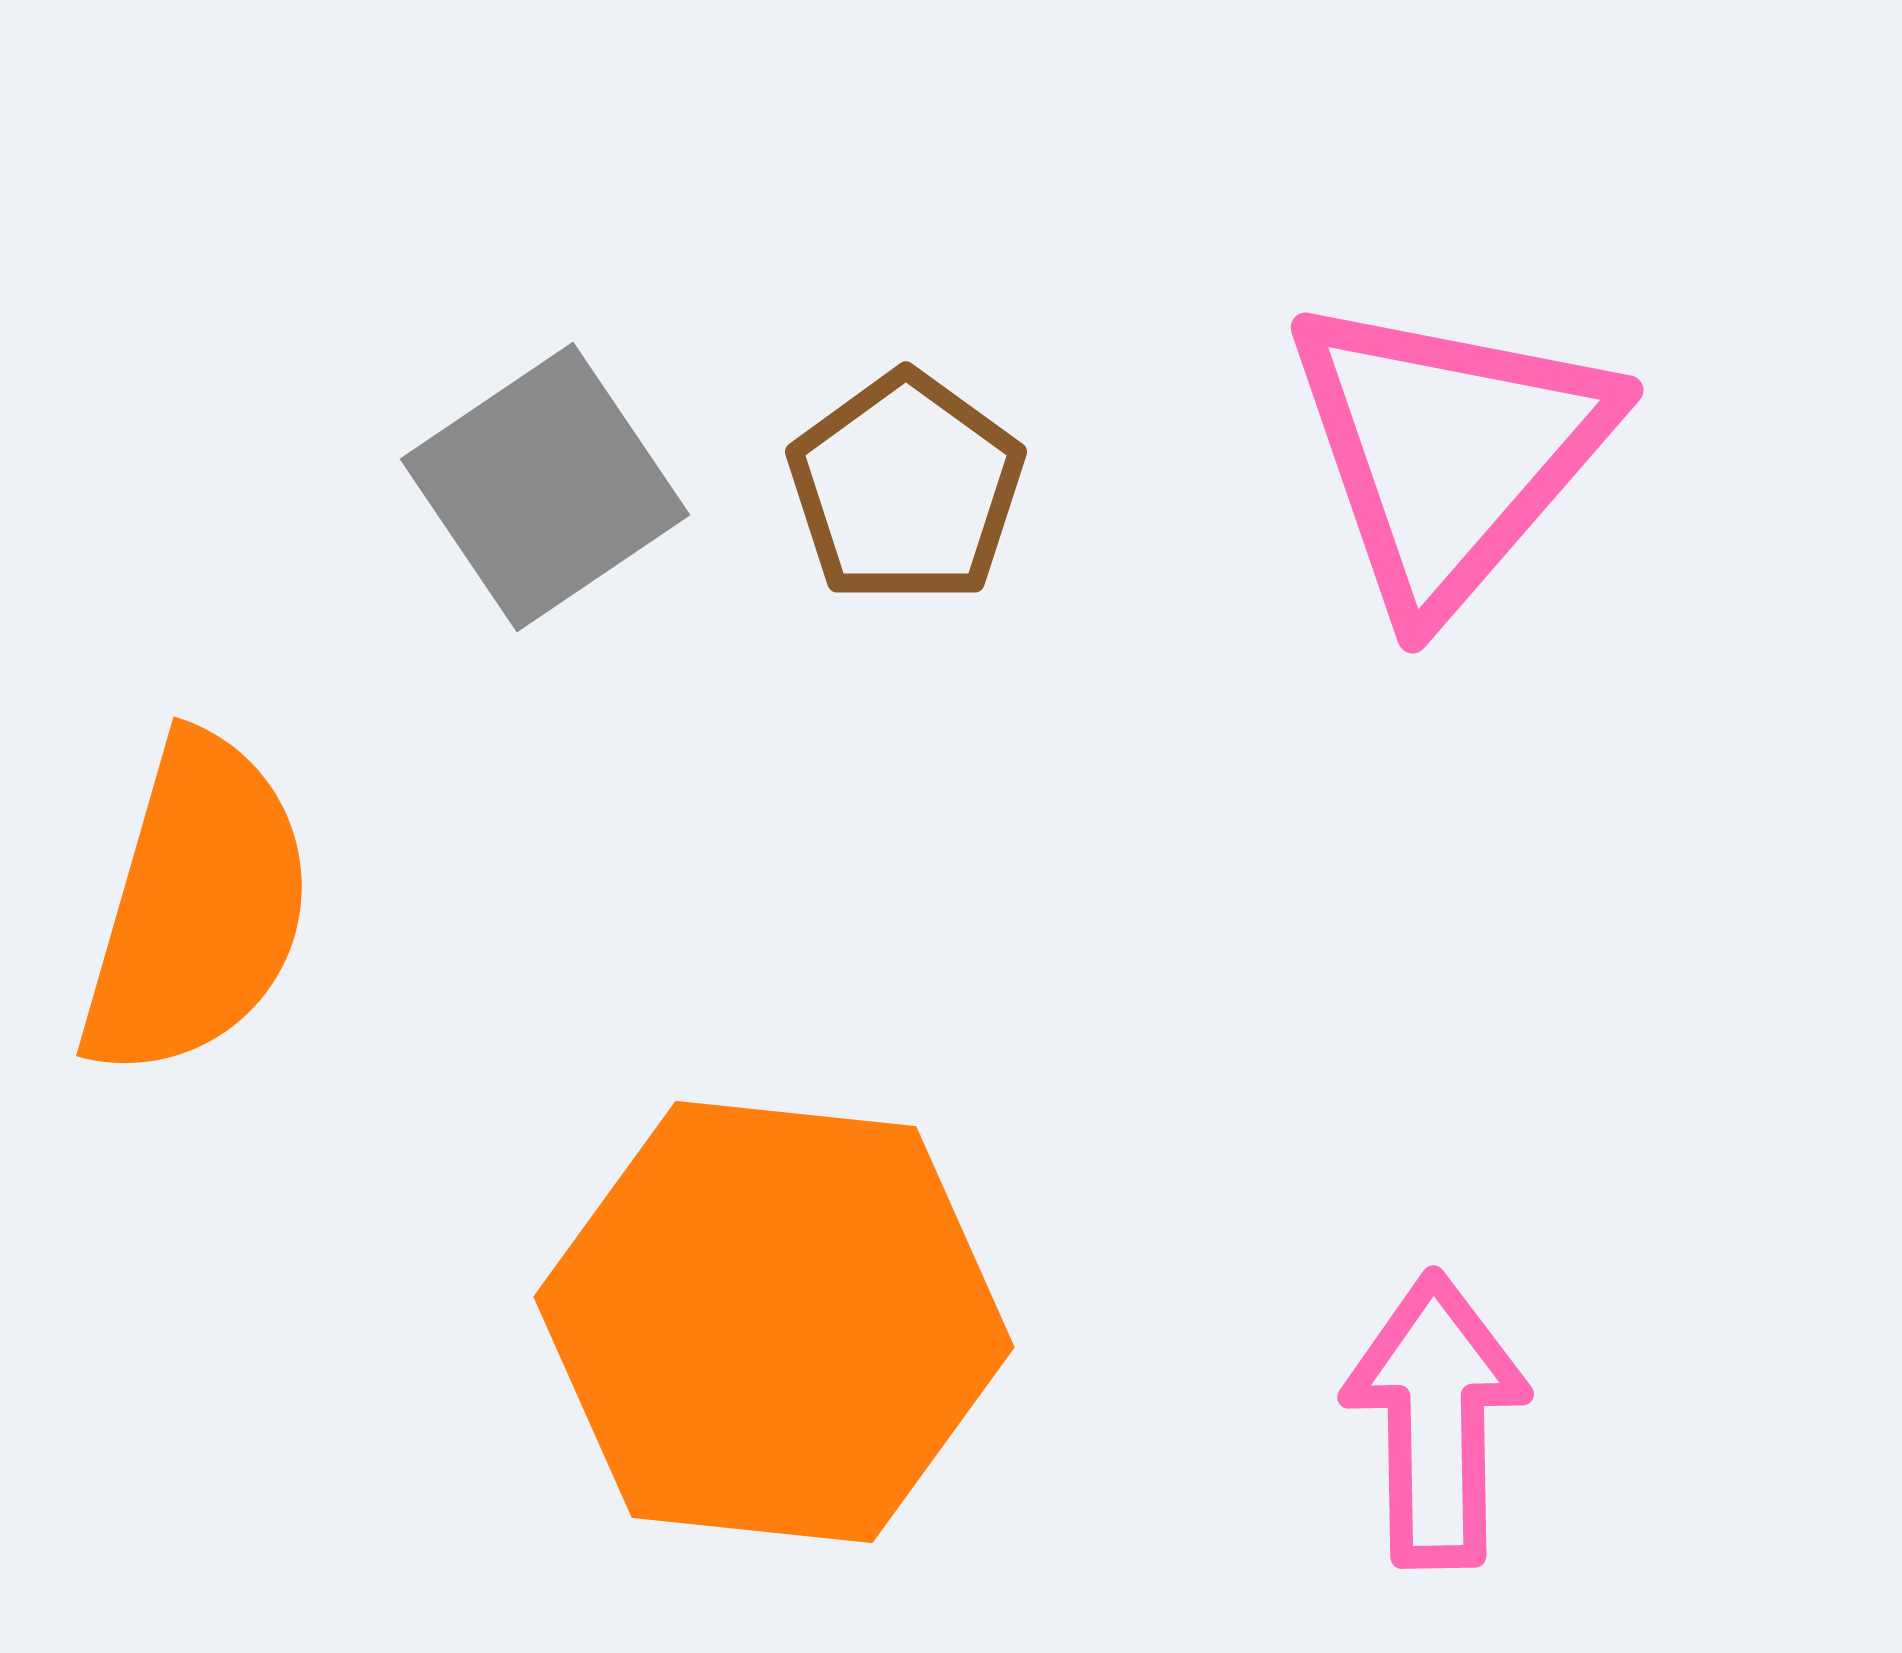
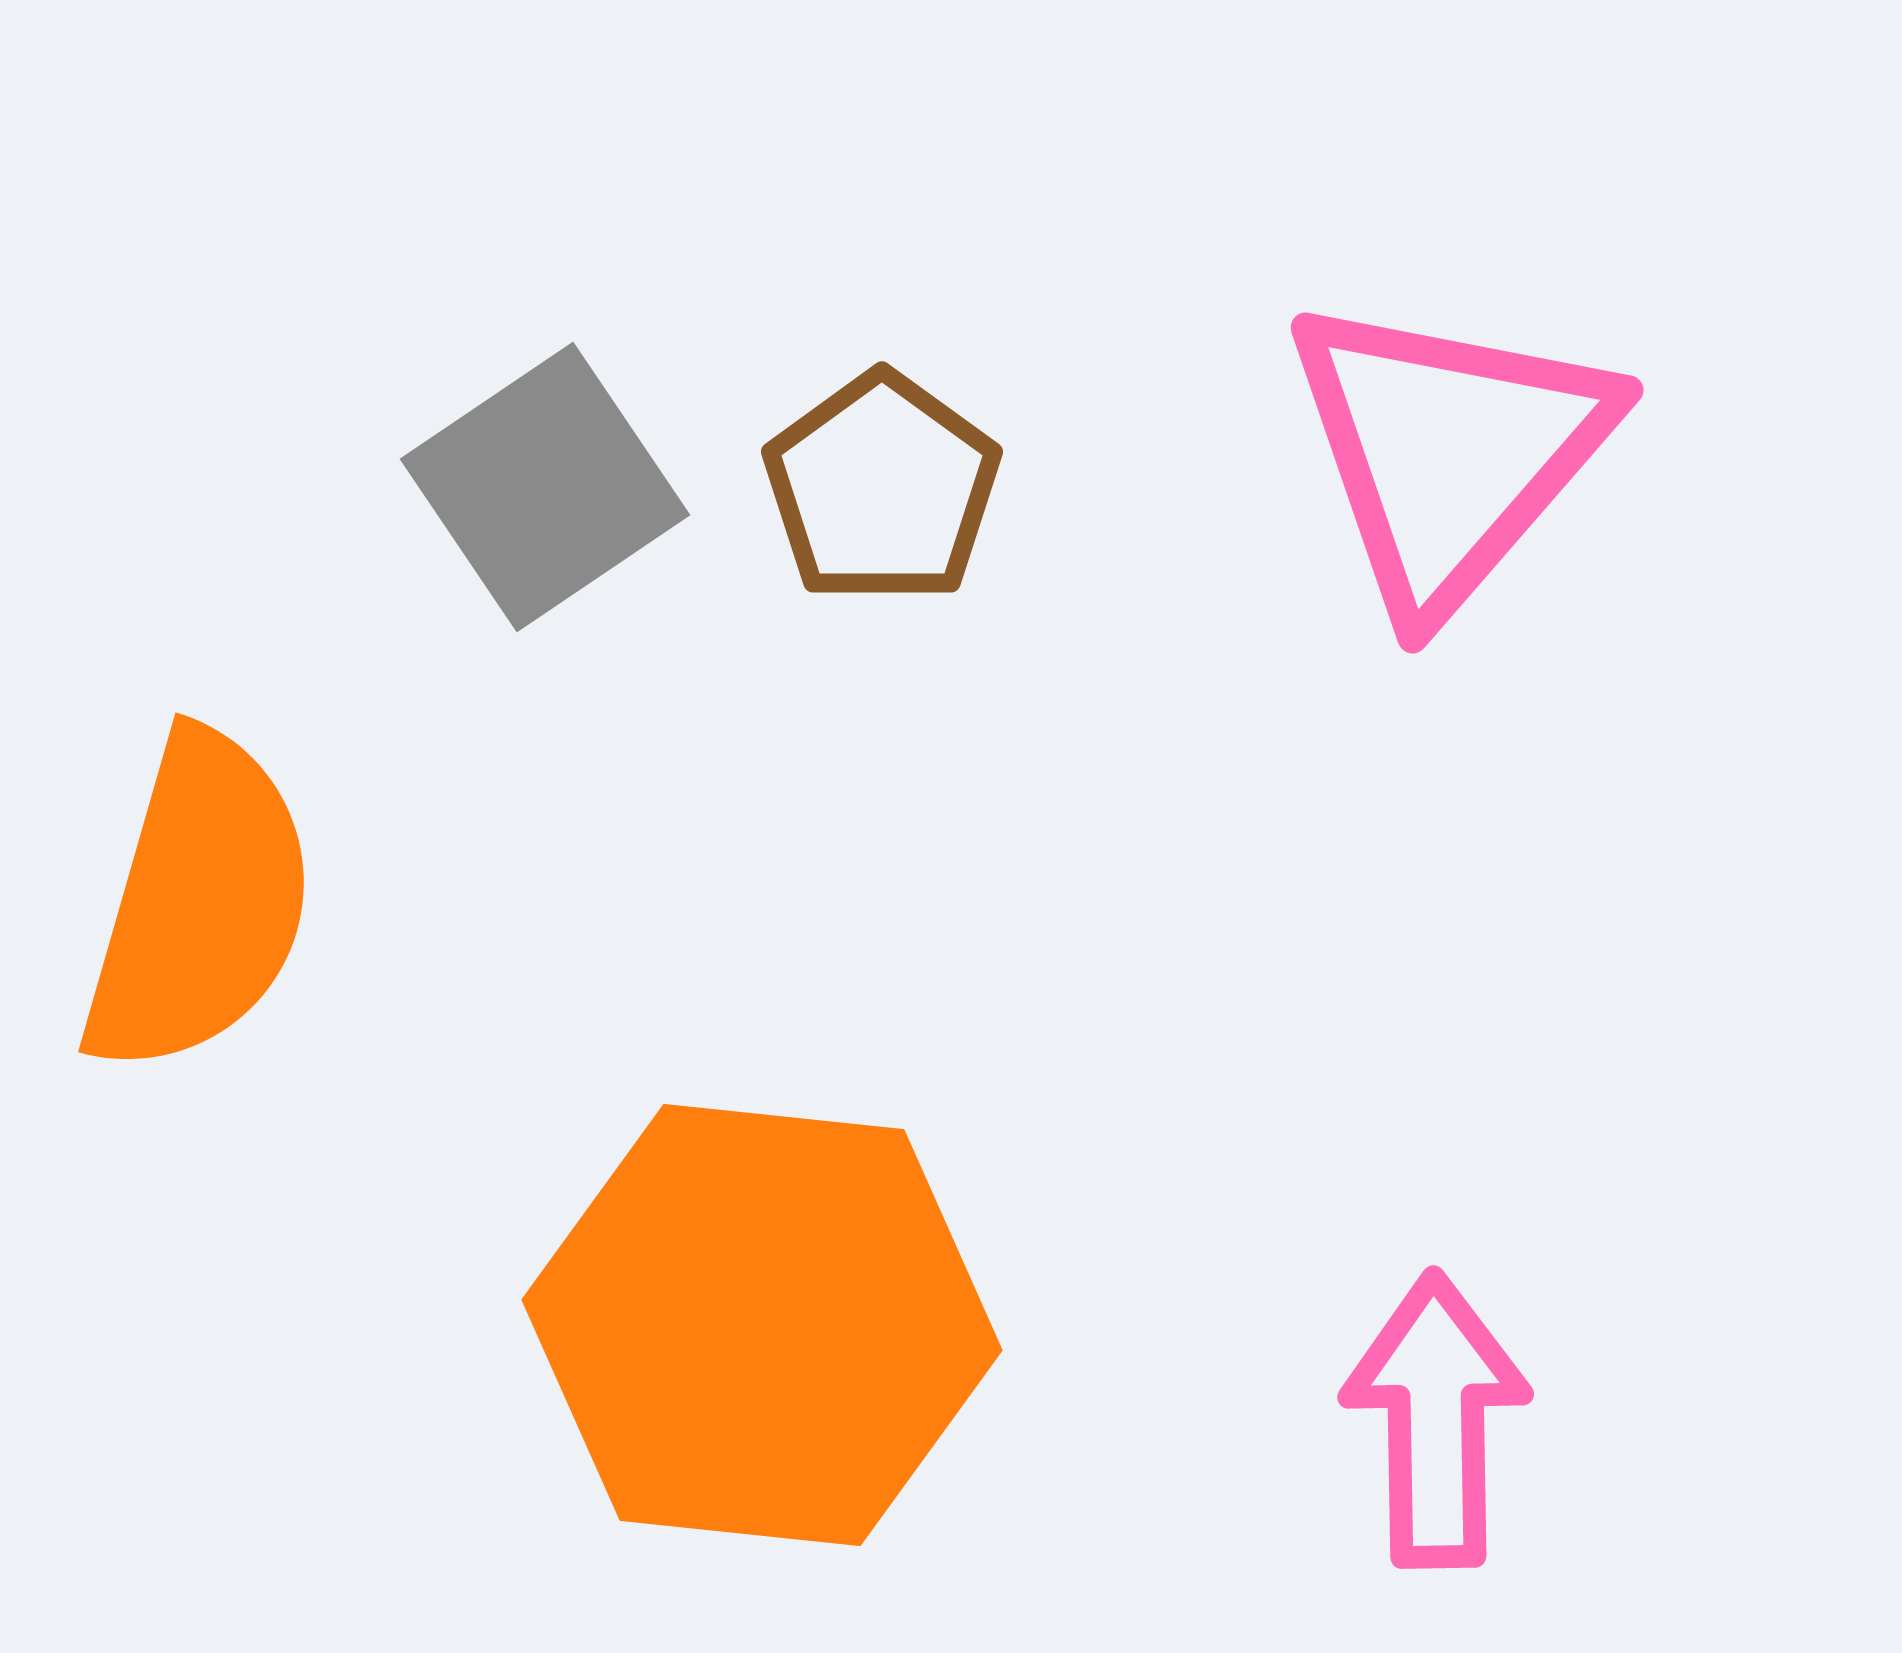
brown pentagon: moved 24 px left
orange semicircle: moved 2 px right, 4 px up
orange hexagon: moved 12 px left, 3 px down
